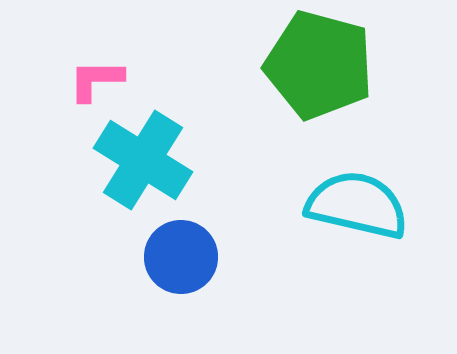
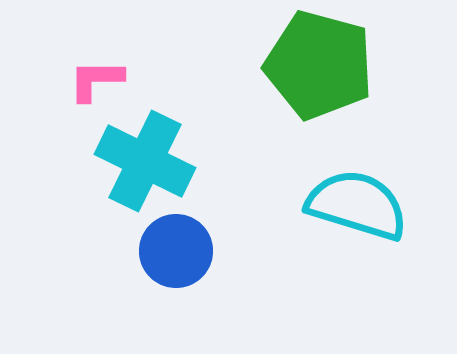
cyan cross: moved 2 px right, 1 px down; rotated 6 degrees counterclockwise
cyan semicircle: rotated 4 degrees clockwise
blue circle: moved 5 px left, 6 px up
